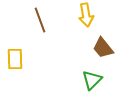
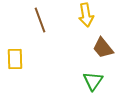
green triangle: moved 1 px right, 1 px down; rotated 10 degrees counterclockwise
